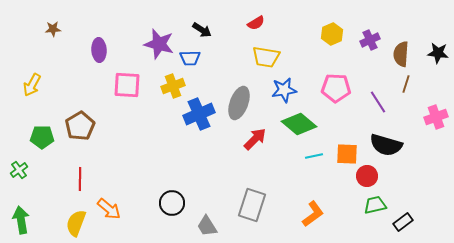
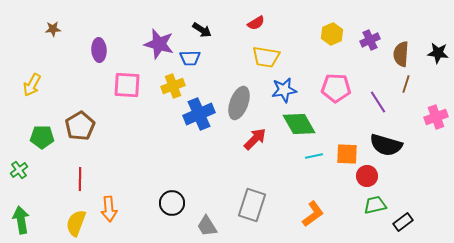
green diamond: rotated 20 degrees clockwise
orange arrow: rotated 45 degrees clockwise
